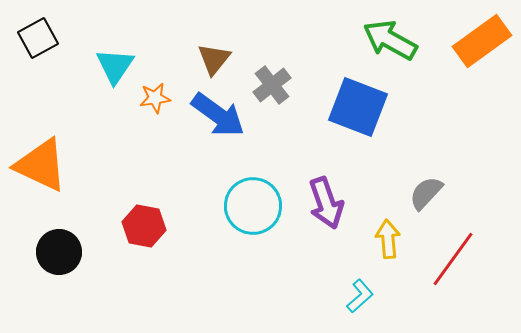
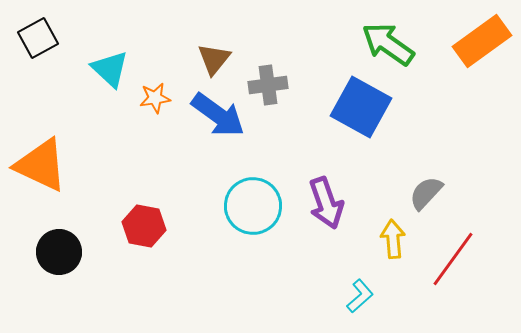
green arrow: moved 2 px left, 4 px down; rotated 6 degrees clockwise
cyan triangle: moved 5 px left, 3 px down; rotated 21 degrees counterclockwise
gray cross: moved 4 px left; rotated 30 degrees clockwise
blue square: moved 3 px right; rotated 8 degrees clockwise
yellow arrow: moved 5 px right
